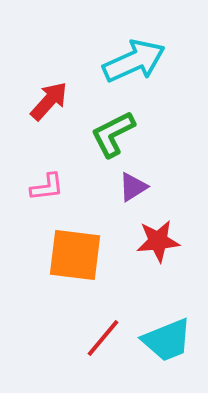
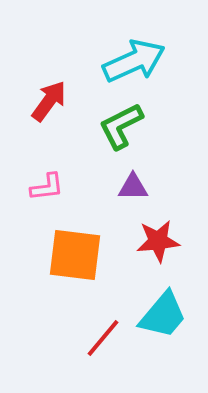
red arrow: rotated 6 degrees counterclockwise
green L-shape: moved 8 px right, 8 px up
purple triangle: rotated 32 degrees clockwise
cyan trapezoid: moved 4 px left, 25 px up; rotated 28 degrees counterclockwise
